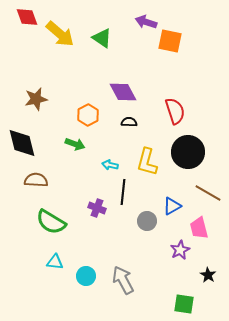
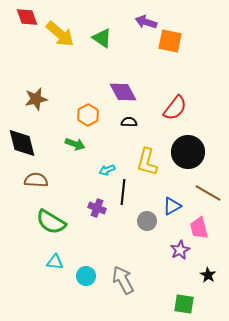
red semicircle: moved 3 px up; rotated 56 degrees clockwise
cyan arrow: moved 3 px left, 5 px down; rotated 35 degrees counterclockwise
